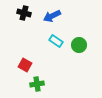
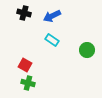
cyan rectangle: moved 4 px left, 1 px up
green circle: moved 8 px right, 5 px down
green cross: moved 9 px left, 1 px up; rotated 24 degrees clockwise
